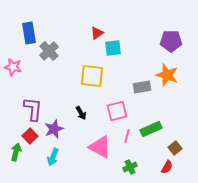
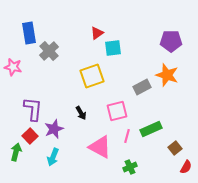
yellow square: rotated 25 degrees counterclockwise
gray rectangle: rotated 18 degrees counterclockwise
red semicircle: moved 19 px right
